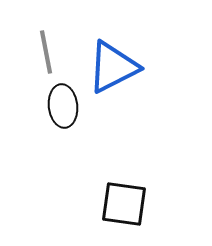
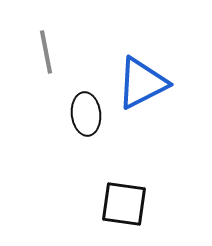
blue triangle: moved 29 px right, 16 px down
black ellipse: moved 23 px right, 8 px down
